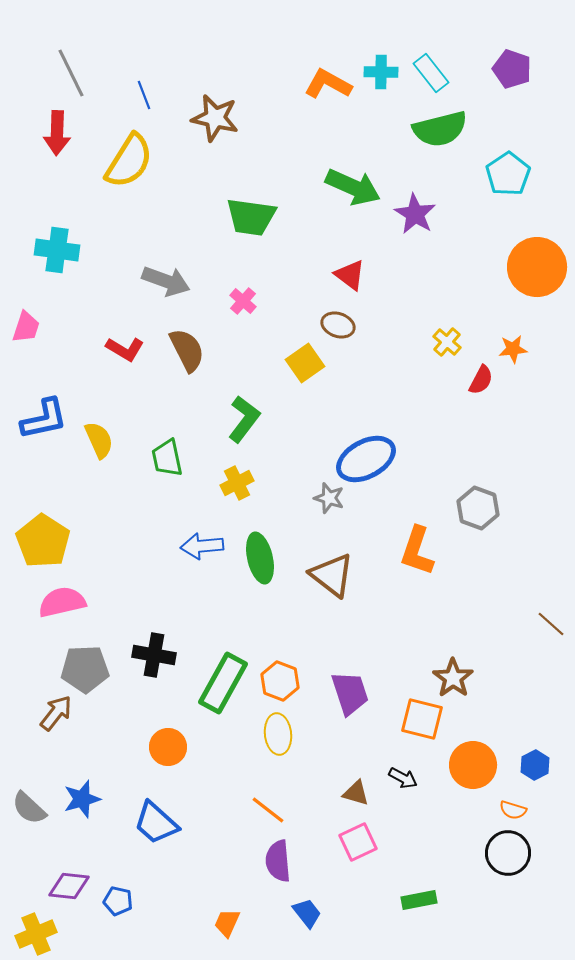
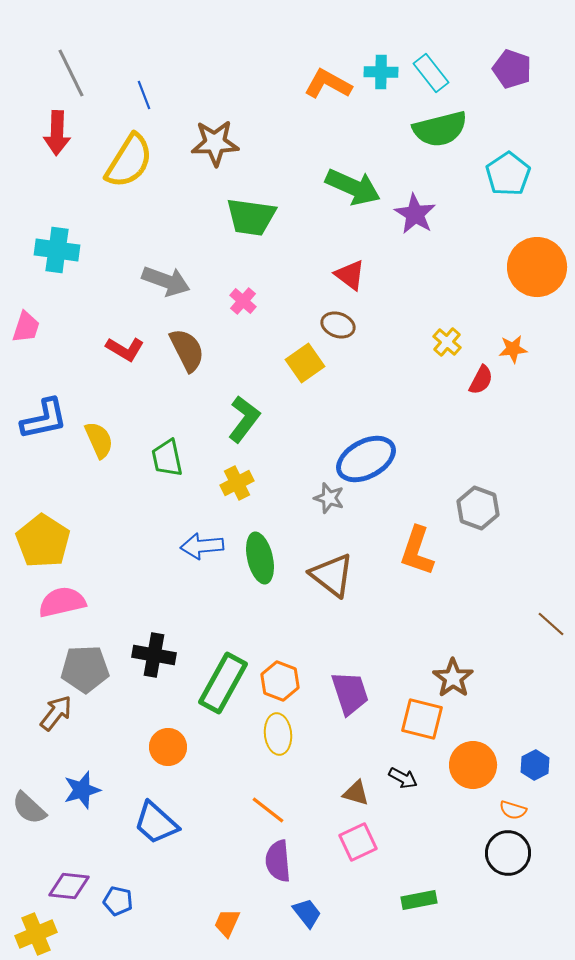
brown star at (215, 118): moved 25 px down; rotated 15 degrees counterclockwise
blue star at (82, 799): moved 9 px up
